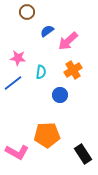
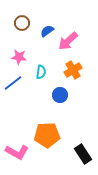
brown circle: moved 5 px left, 11 px down
pink star: moved 1 px right, 1 px up
